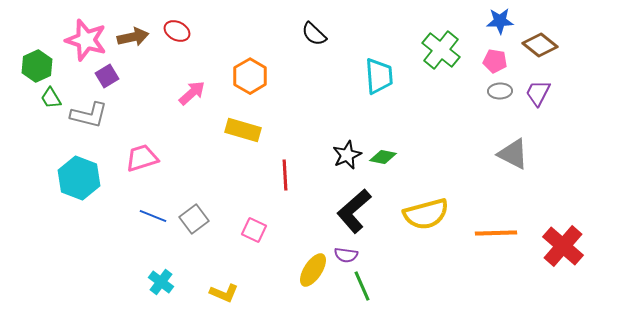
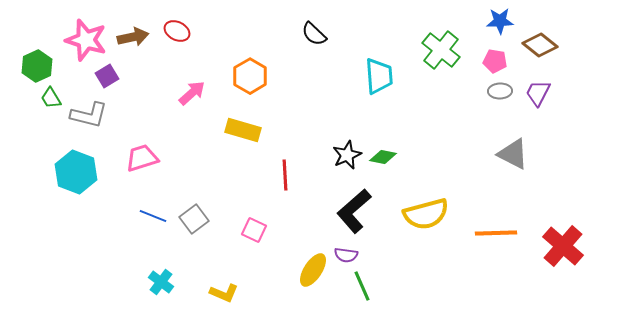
cyan hexagon: moved 3 px left, 6 px up
